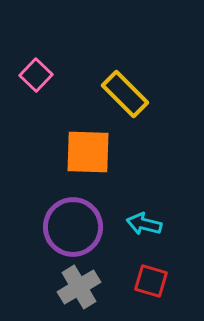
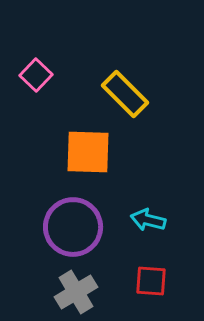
cyan arrow: moved 4 px right, 4 px up
red square: rotated 12 degrees counterclockwise
gray cross: moved 3 px left, 5 px down
